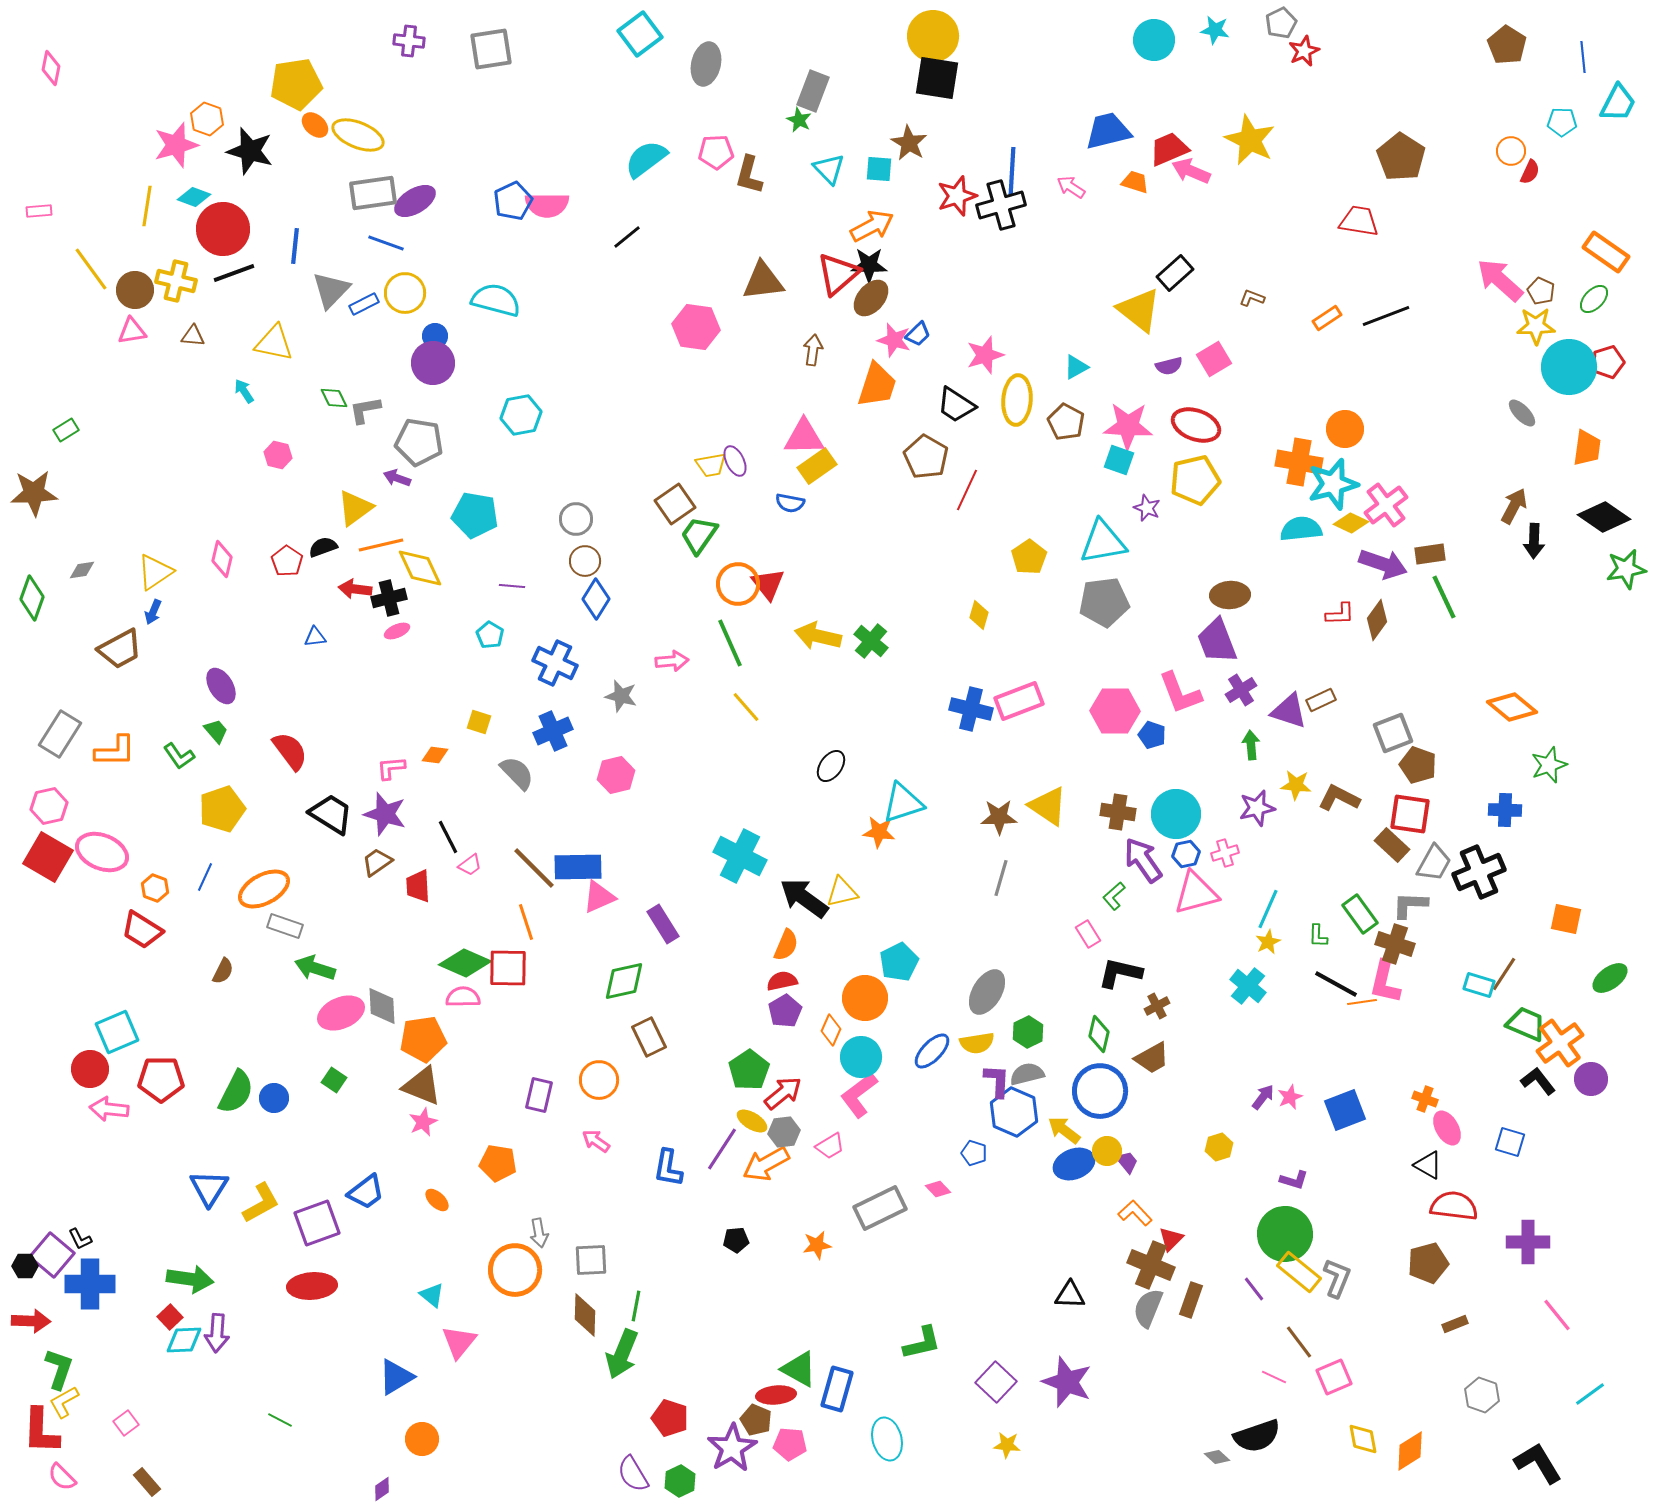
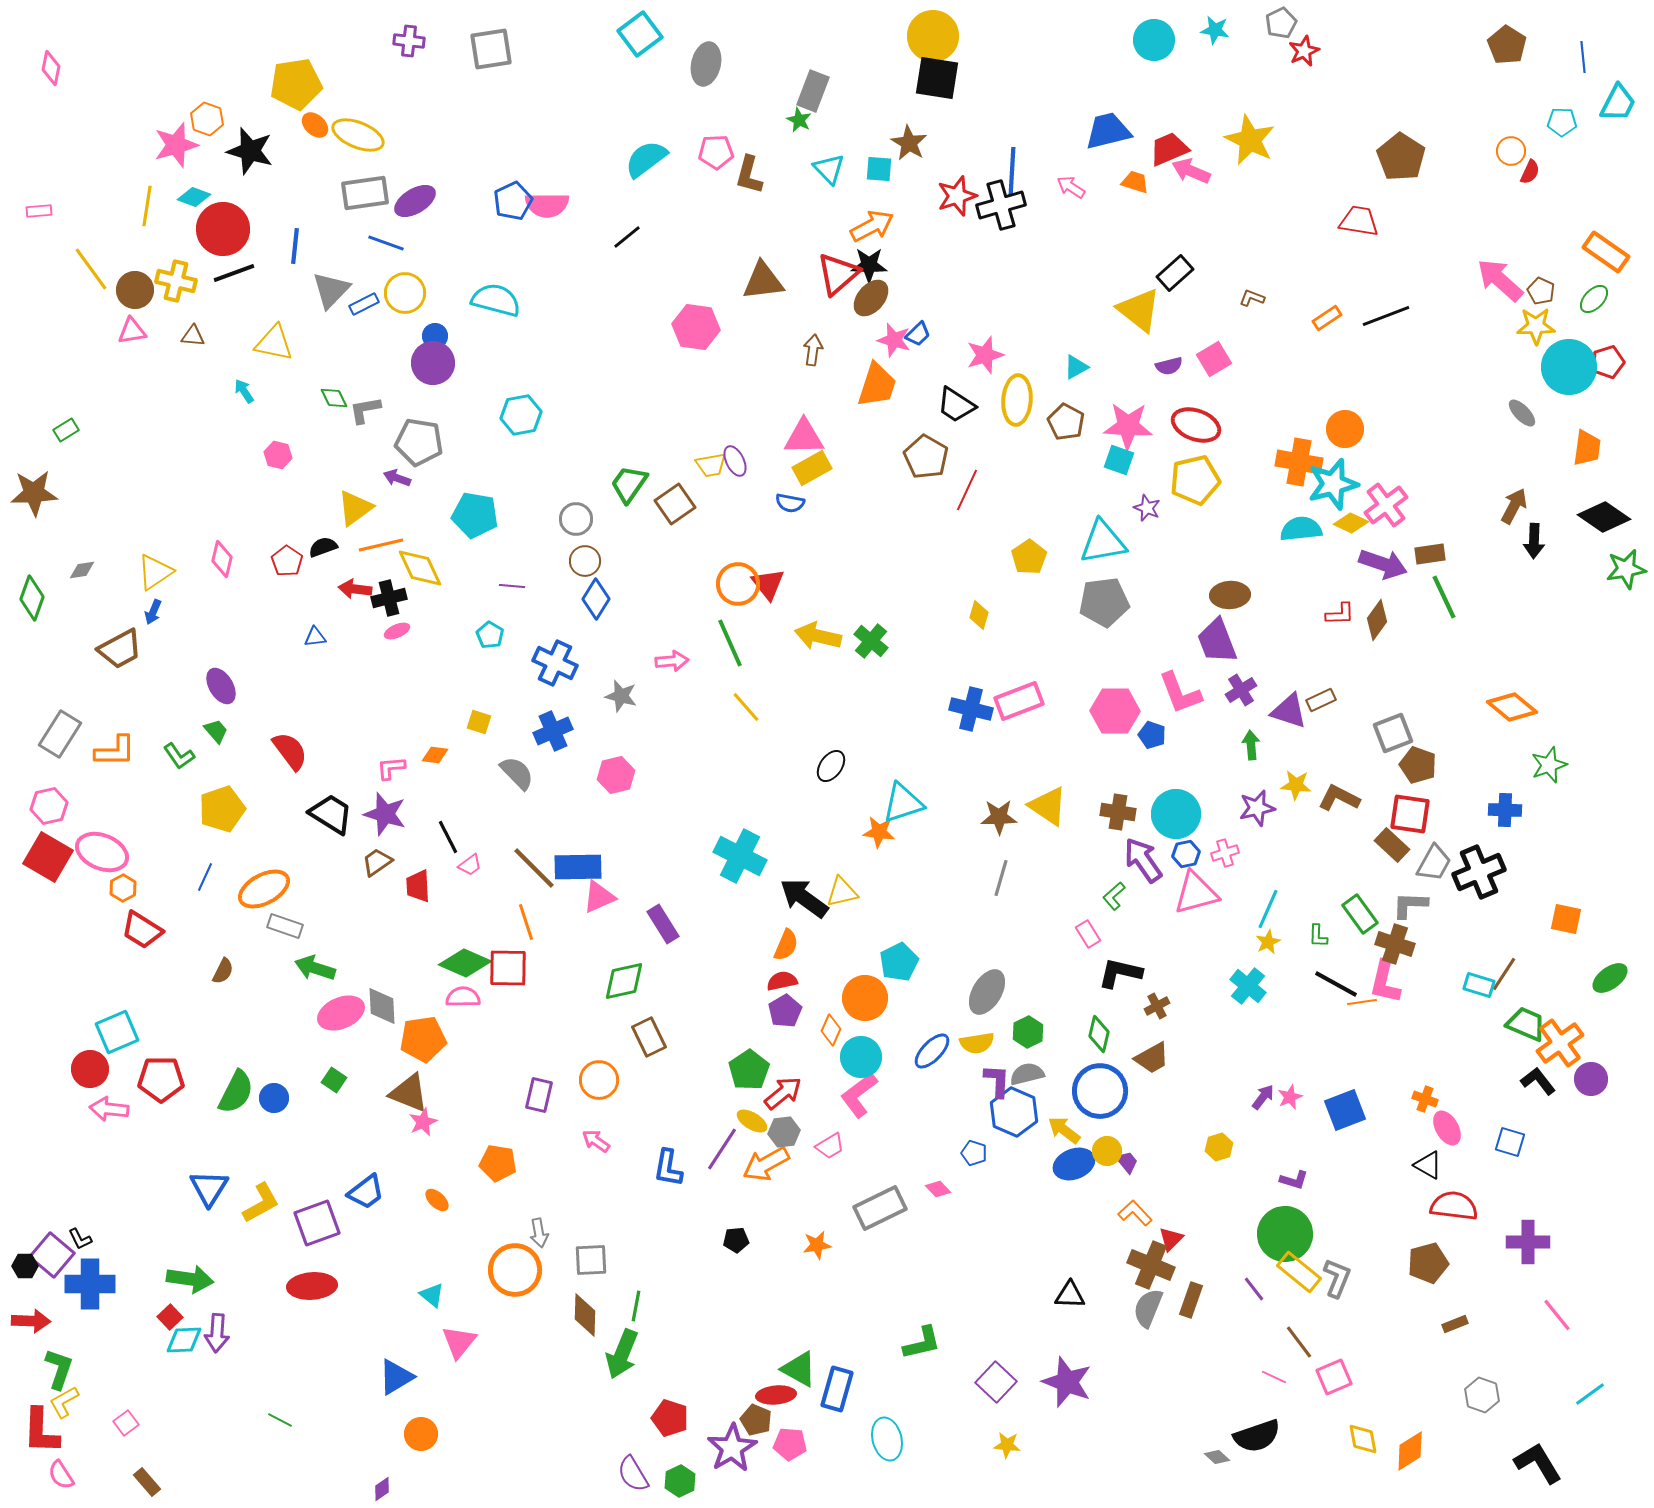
gray rectangle at (373, 193): moved 8 px left
yellow rectangle at (817, 466): moved 5 px left, 2 px down; rotated 6 degrees clockwise
green trapezoid at (699, 535): moved 70 px left, 51 px up
orange hexagon at (155, 888): moved 32 px left; rotated 12 degrees clockwise
brown triangle at (422, 1086): moved 13 px left, 7 px down
orange circle at (422, 1439): moved 1 px left, 5 px up
pink semicircle at (62, 1477): moved 1 px left, 2 px up; rotated 12 degrees clockwise
